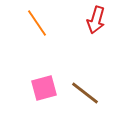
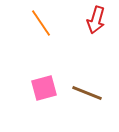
orange line: moved 4 px right
brown line: moved 2 px right; rotated 16 degrees counterclockwise
